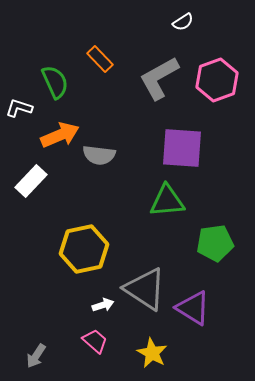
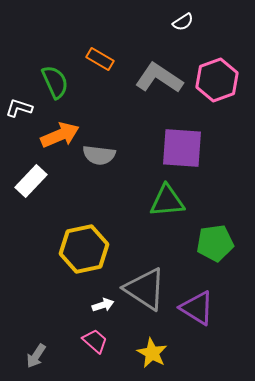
orange rectangle: rotated 16 degrees counterclockwise
gray L-shape: rotated 63 degrees clockwise
purple triangle: moved 4 px right
